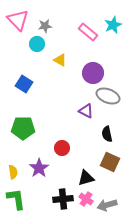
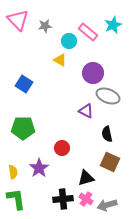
cyan circle: moved 32 px right, 3 px up
